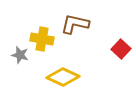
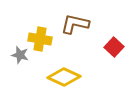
yellow cross: moved 2 px left
red square: moved 7 px left, 2 px up
yellow diamond: moved 1 px right
